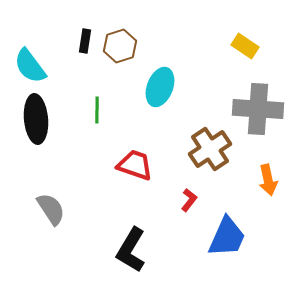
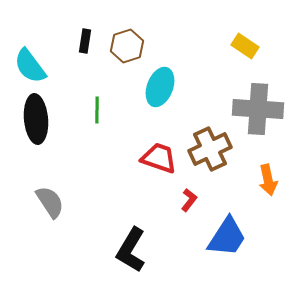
brown hexagon: moved 7 px right
brown cross: rotated 9 degrees clockwise
red trapezoid: moved 24 px right, 7 px up
gray semicircle: moved 1 px left, 7 px up
blue trapezoid: rotated 9 degrees clockwise
